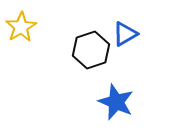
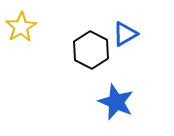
black hexagon: rotated 15 degrees counterclockwise
